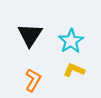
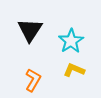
black triangle: moved 5 px up
